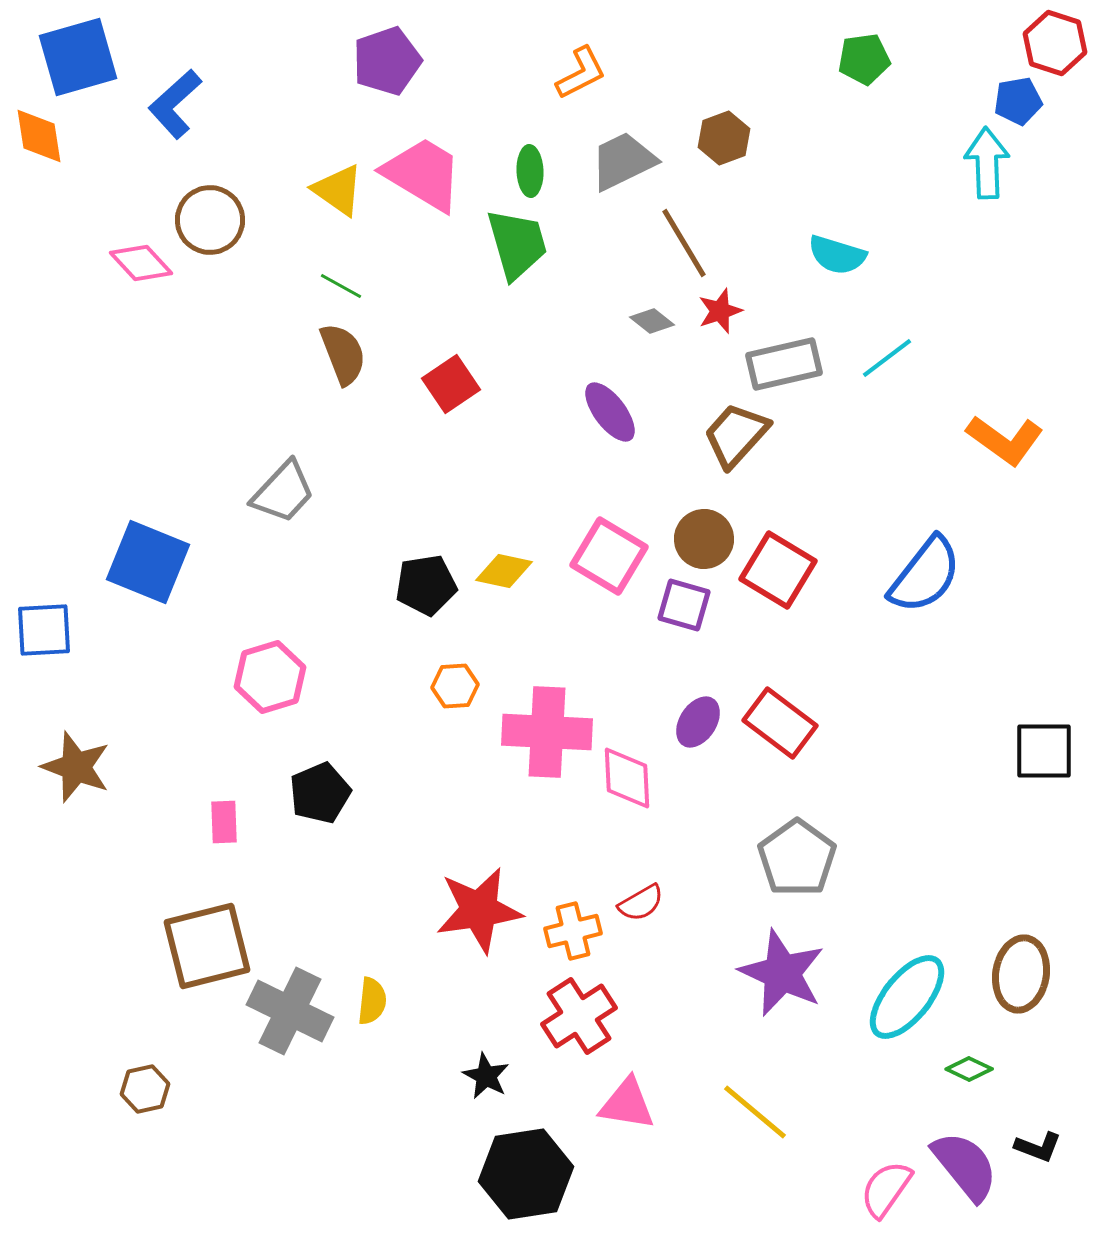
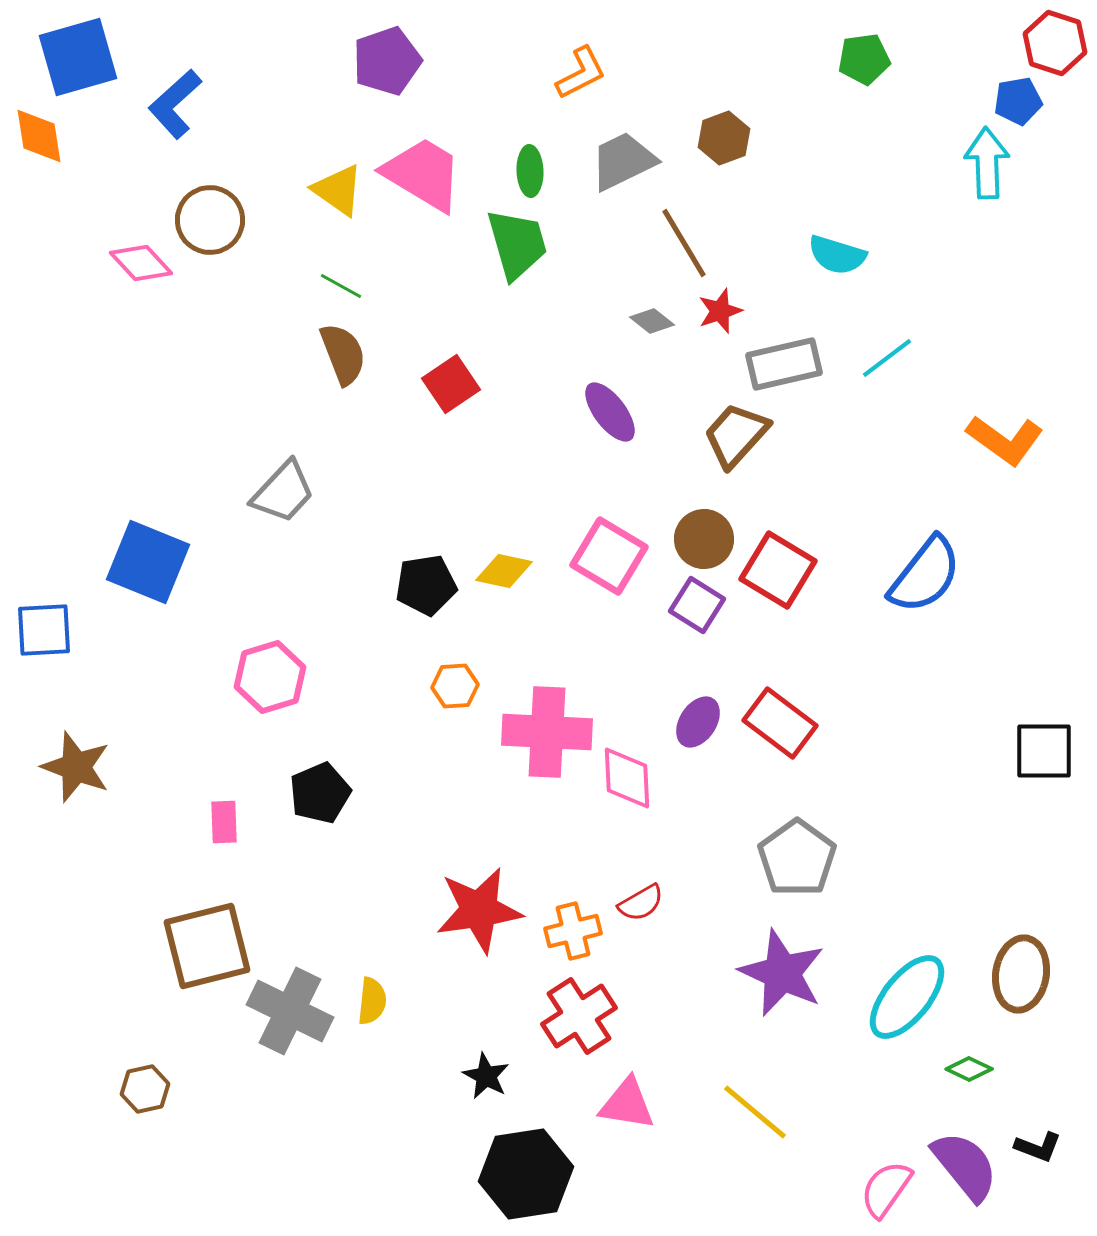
purple square at (684, 605): moved 13 px right; rotated 16 degrees clockwise
